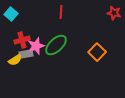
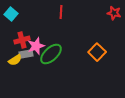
green ellipse: moved 5 px left, 9 px down
